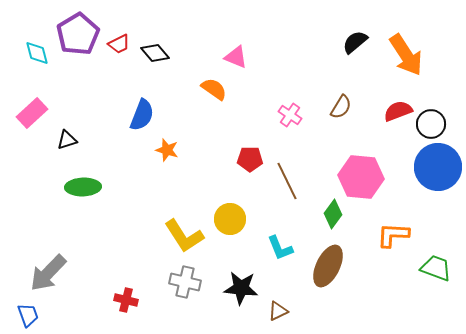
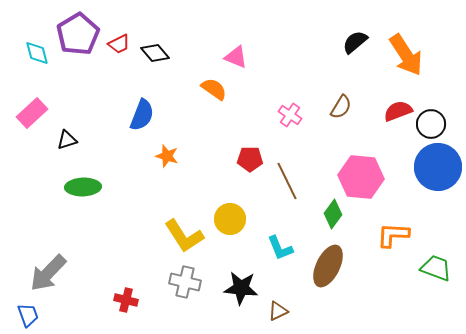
orange star: moved 6 px down
